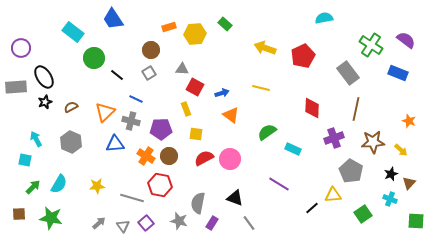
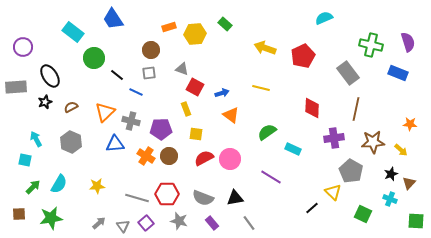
cyan semicircle at (324, 18): rotated 12 degrees counterclockwise
purple semicircle at (406, 40): moved 2 px right, 2 px down; rotated 36 degrees clockwise
green cross at (371, 45): rotated 20 degrees counterclockwise
purple circle at (21, 48): moved 2 px right, 1 px up
gray triangle at (182, 69): rotated 16 degrees clockwise
gray square at (149, 73): rotated 24 degrees clockwise
black ellipse at (44, 77): moved 6 px right, 1 px up
blue line at (136, 99): moved 7 px up
orange star at (409, 121): moved 1 px right, 3 px down; rotated 16 degrees counterclockwise
purple cross at (334, 138): rotated 12 degrees clockwise
purple line at (279, 184): moved 8 px left, 7 px up
red hexagon at (160, 185): moved 7 px right, 9 px down; rotated 10 degrees counterclockwise
yellow triangle at (333, 195): moved 3 px up; rotated 48 degrees clockwise
gray line at (132, 198): moved 5 px right
black triangle at (235, 198): rotated 30 degrees counterclockwise
gray semicircle at (198, 203): moved 5 px right, 5 px up; rotated 80 degrees counterclockwise
green square at (363, 214): rotated 30 degrees counterclockwise
green star at (51, 218): rotated 20 degrees counterclockwise
purple rectangle at (212, 223): rotated 72 degrees counterclockwise
